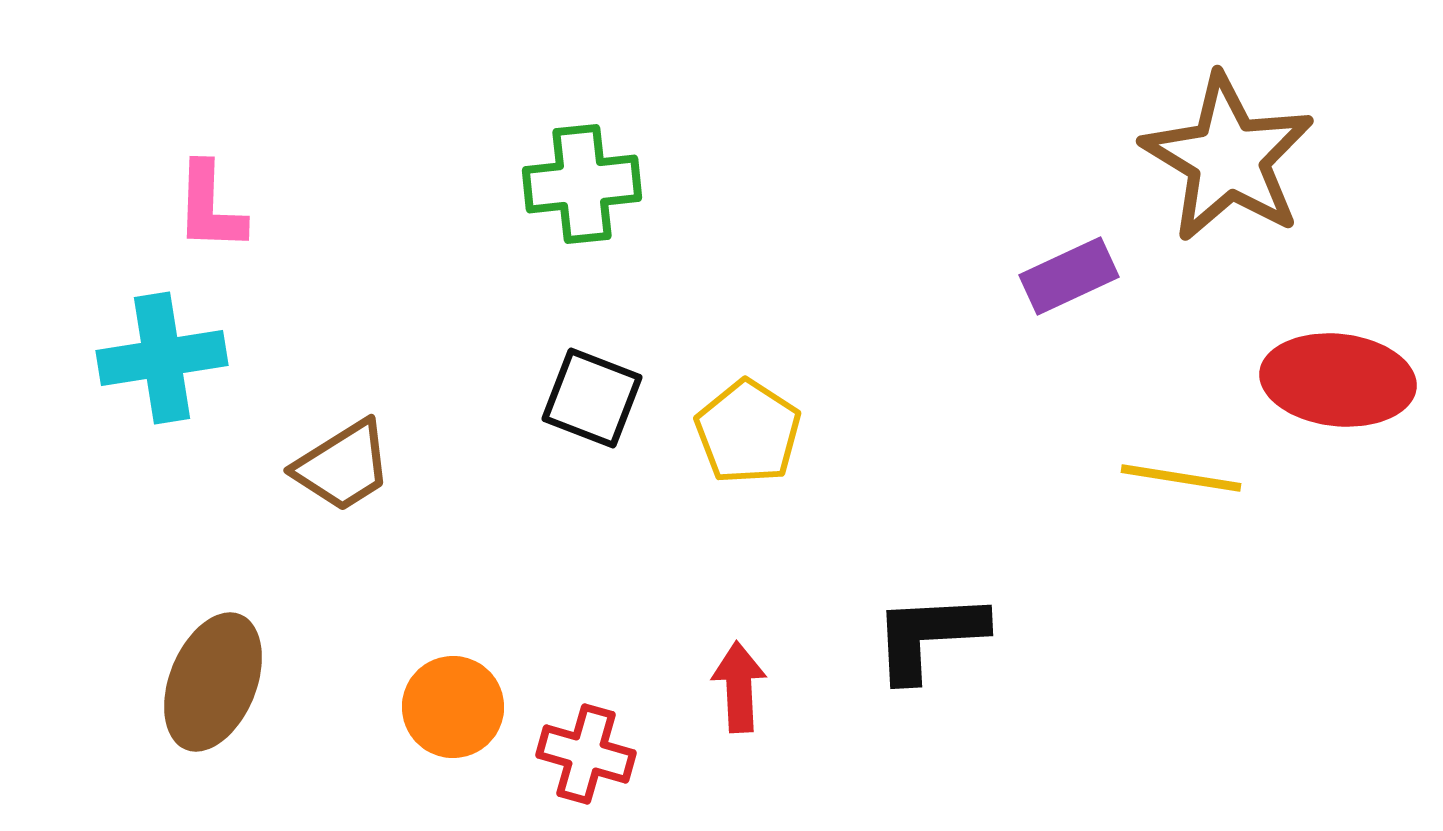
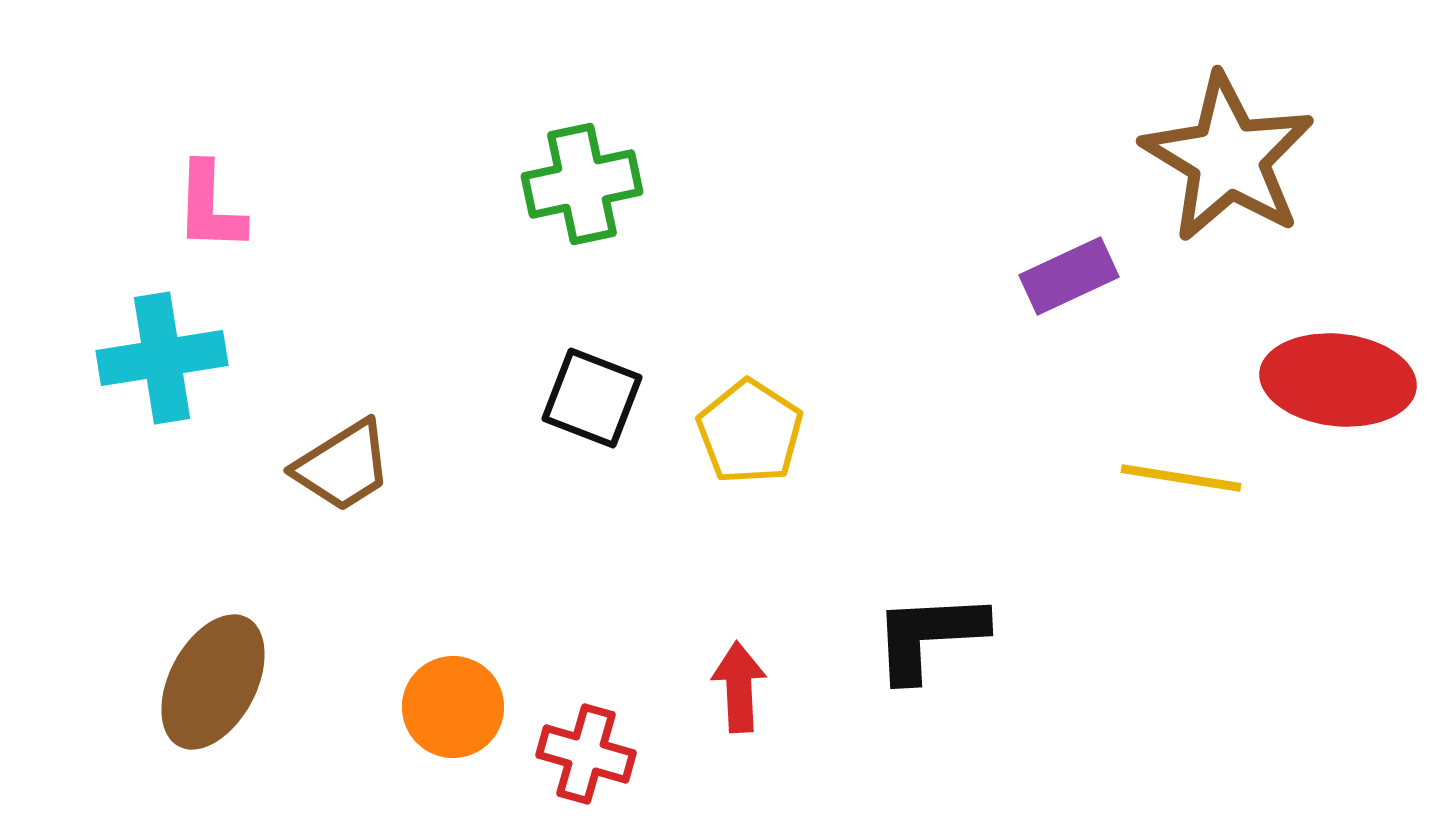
green cross: rotated 6 degrees counterclockwise
yellow pentagon: moved 2 px right
brown ellipse: rotated 6 degrees clockwise
